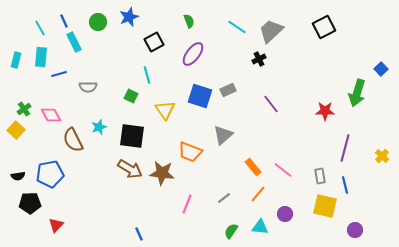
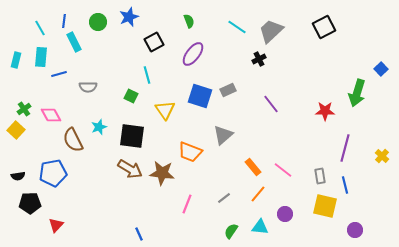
blue line at (64, 21): rotated 32 degrees clockwise
blue pentagon at (50, 174): moved 3 px right, 1 px up
